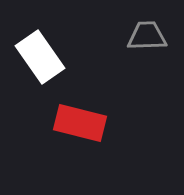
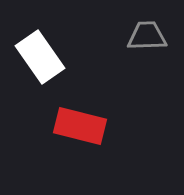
red rectangle: moved 3 px down
